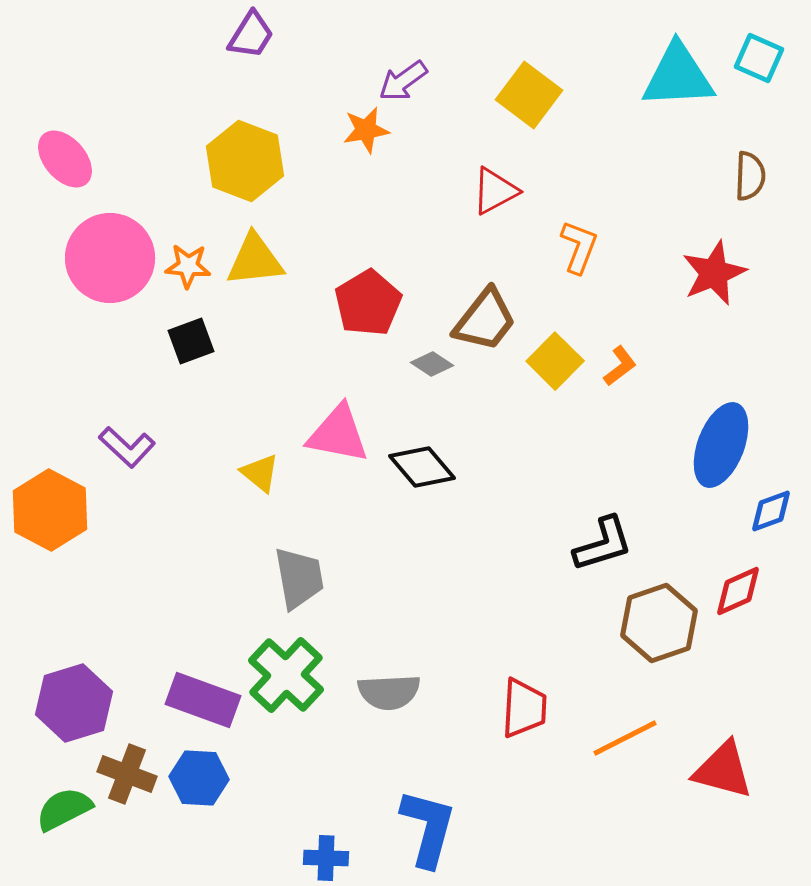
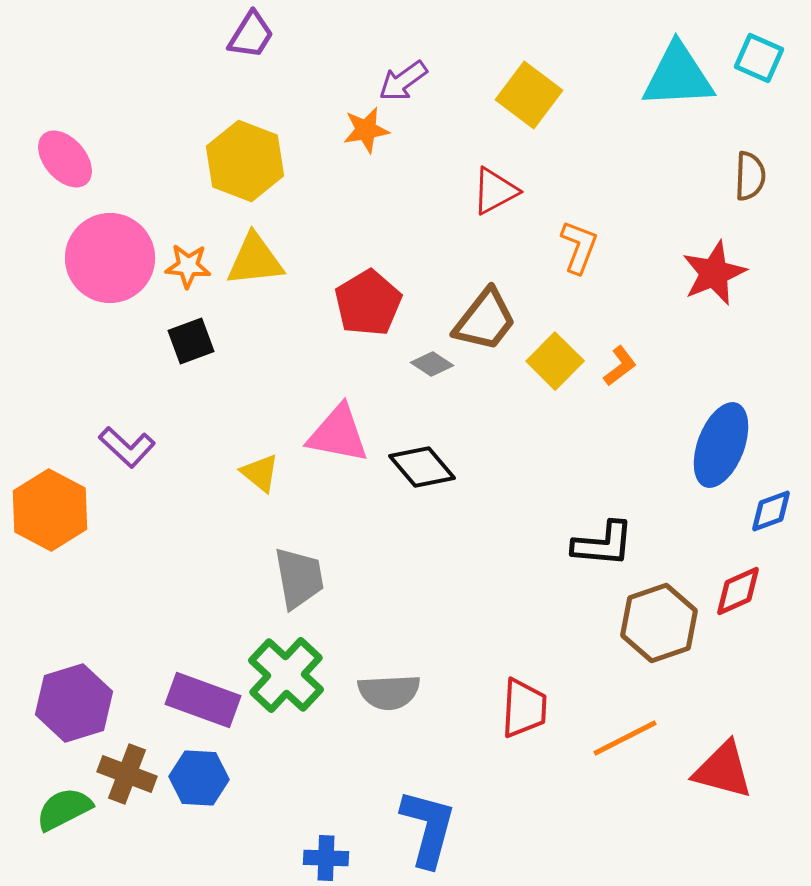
black L-shape at (603, 544): rotated 22 degrees clockwise
